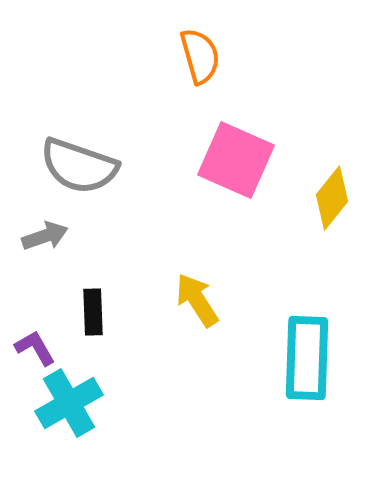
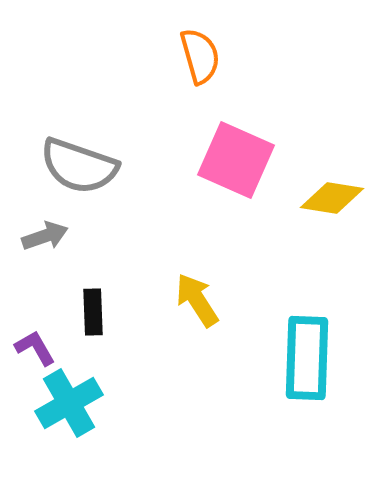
yellow diamond: rotated 60 degrees clockwise
